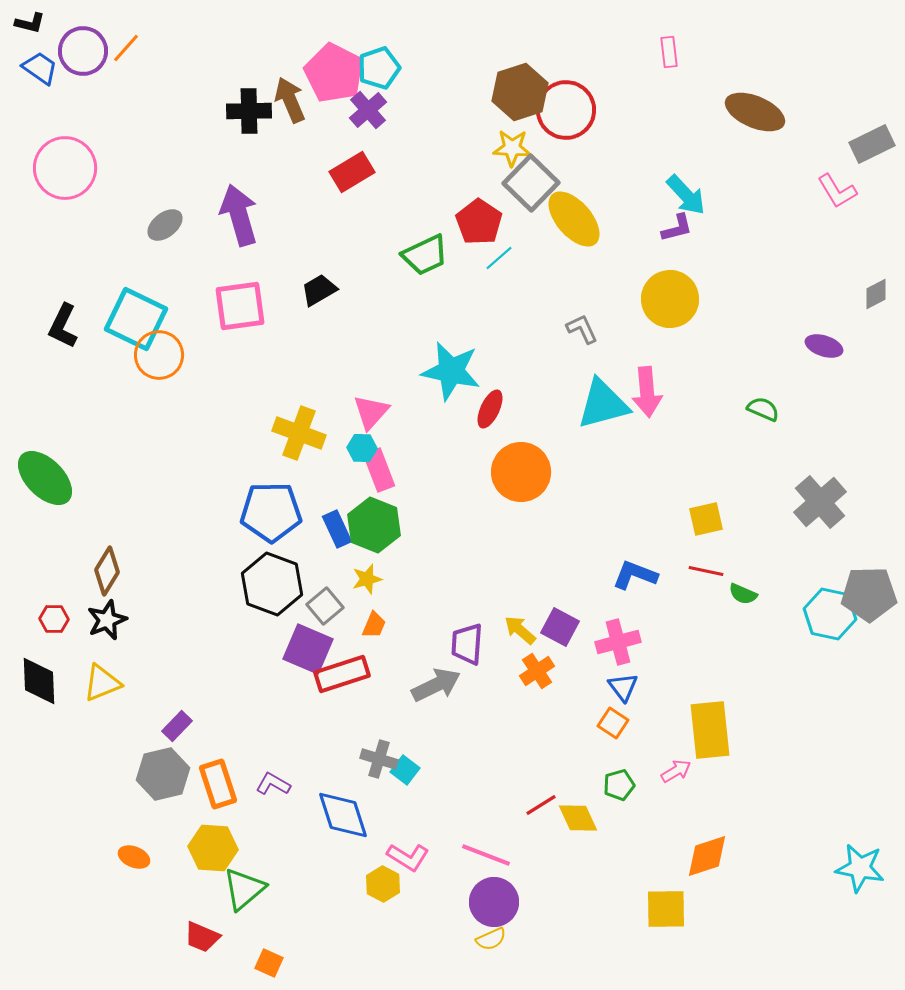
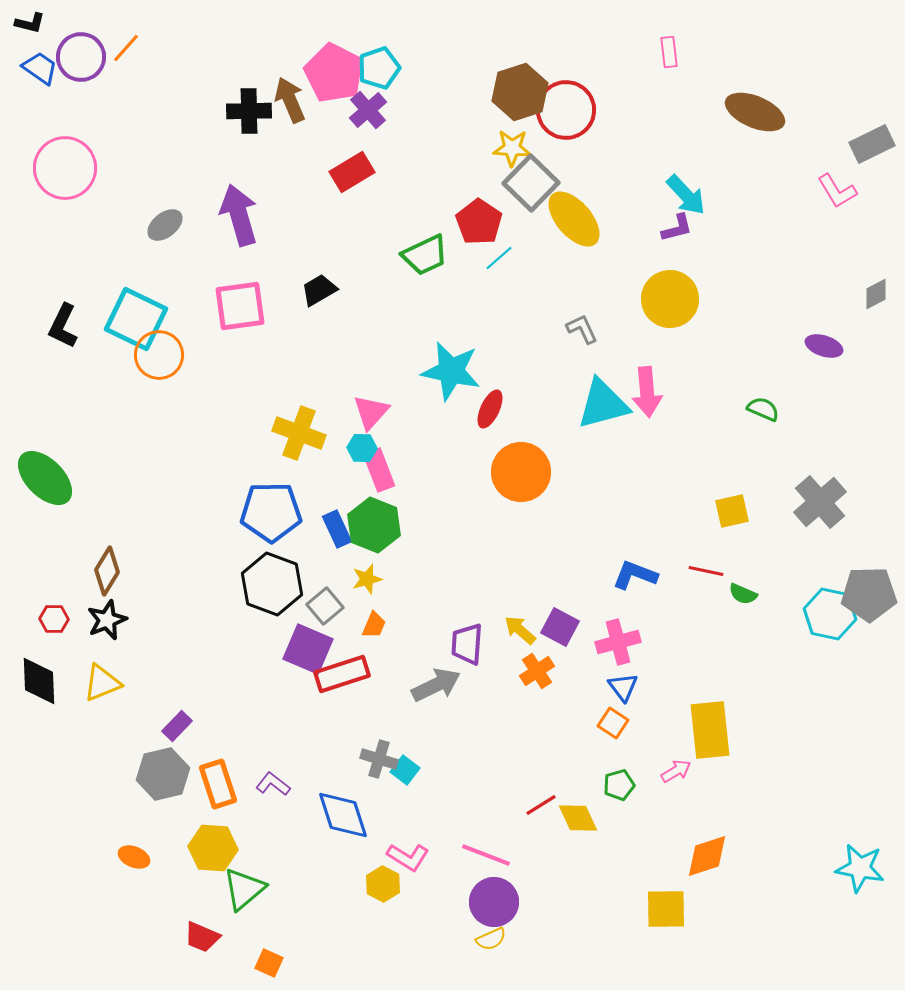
purple circle at (83, 51): moved 2 px left, 6 px down
yellow square at (706, 519): moved 26 px right, 8 px up
purple L-shape at (273, 784): rotated 8 degrees clockwise
